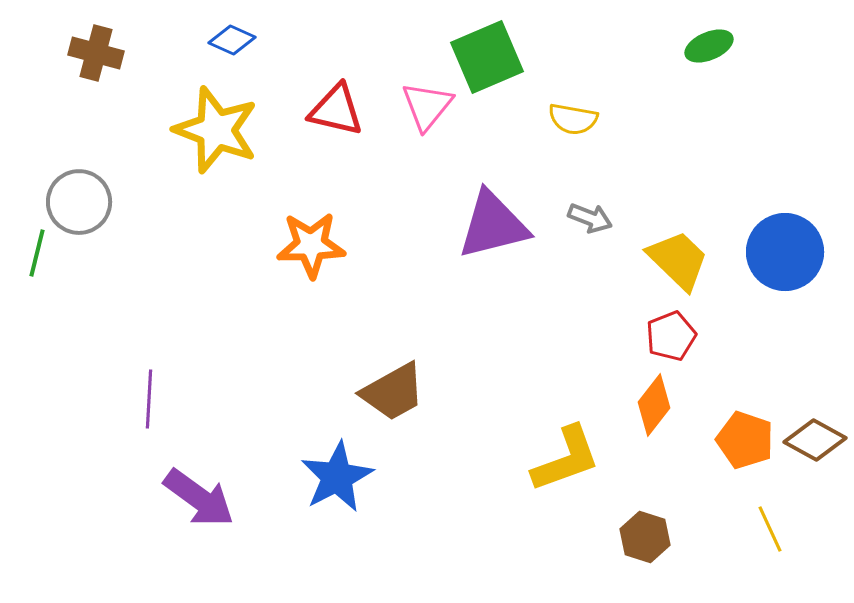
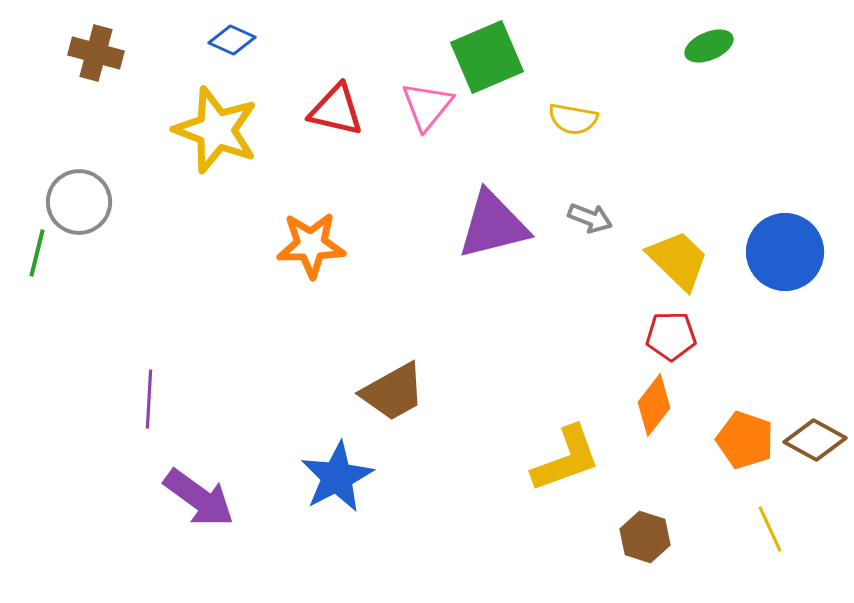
red pentagon: rotated 21 degrees clockwise
